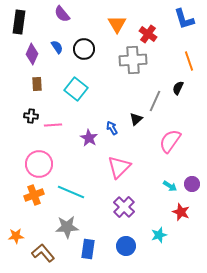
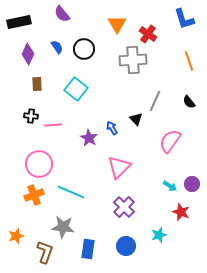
black rectangle: rotated 70 degrees clockwise
purple diamond: moved 4 px left
black semicircle: moved 11 px right, 14 px down; rotated 64 degrees counterclockwise
black triangle: rotated 32 degrees counterclockwise
gray star: moved 4 px left; rotated 10 degrees clockwise
orange star: rotated 14 degrees counterclockwise
brown L-shape: moved 2 px right, 1 px up; rotated 60 degrees clockwise
